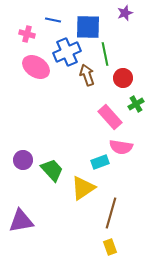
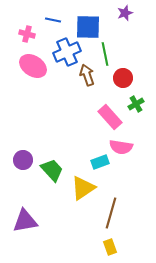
pink ellipse: moved 3 px left, 1 px up
purple triangle: moved 4 px right
